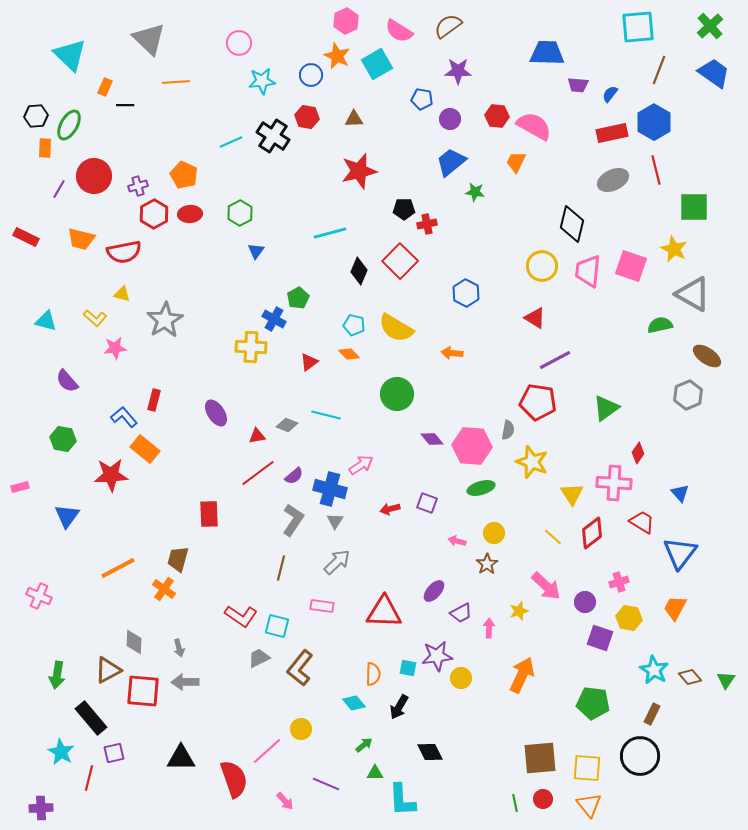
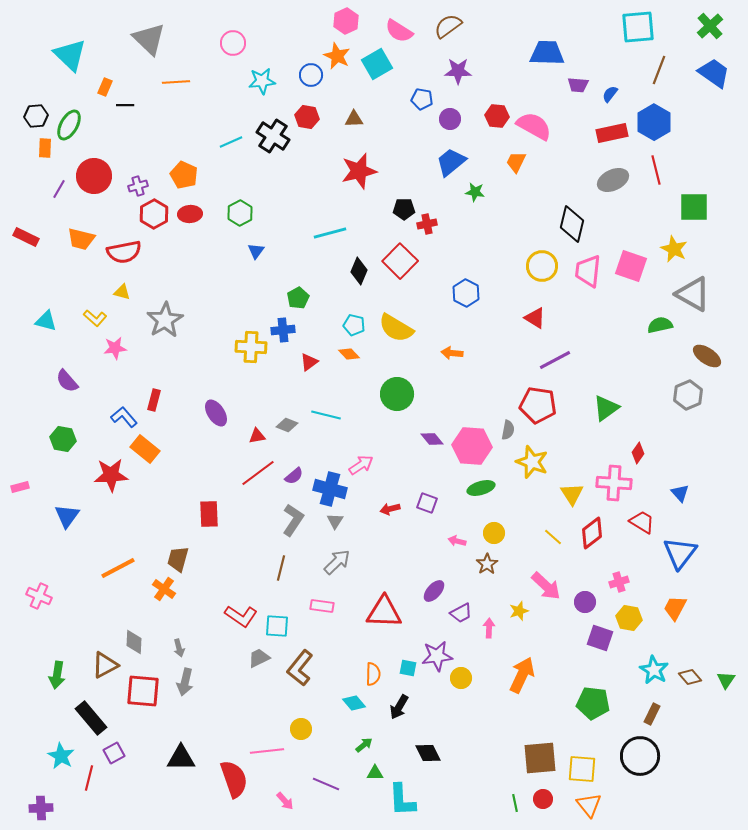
pink circle at (239, 43): moved 6 px left
yellow triangle at (122, 294): moved 2 px up
blue cross at (274, 319): moved 9 px right, 11 px down; rotated 35 degrees counterclockwise
red pentagon at (538, 402): moved 3 px down
cyan square at (277, 626): rotated 10 degrees counterclockwise
brown triangle at (108, 670): moved 3 px left, 5 px up
gray arrow at (185, 682): rotated 76 degrees counterclockwise
pink line at (267, 751): rotated 36 degrees clockwise
cyan star at (61, 752): moved 4 px down
black diamond at (430, 752): moved 2 px left, 1 px down
purple square at (114, 753): rotated 15 degrees counterclockwise
yellow square at (587, 768): moved 5 px left, 1 px down
